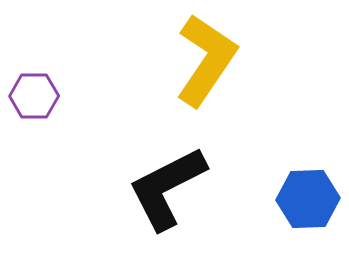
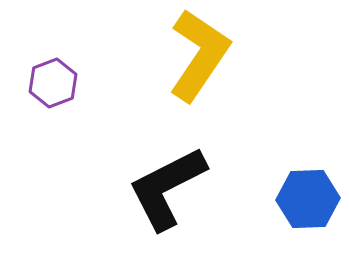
yellow L-shape: moved 7 px left, 5 px up
purple hexagon: moved 19 px right, 13 px up; rotated 21 degrees counterclockwise
